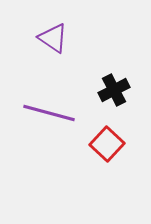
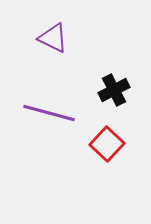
purple triangle: rotated 8 degrees counterclockwise
